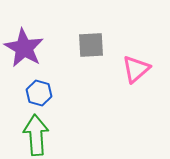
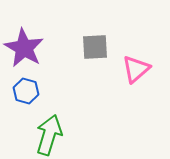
gray square: moved 4 px right, 2 px down
blue hexagon: moved 13 px left, 2 px up
green arrow: moved 13 px right; rotated 21 degrees clockwise
